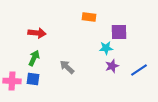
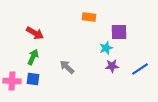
red arrow: moved 2 px left; rotated 24 degrees clockwise
cyan star: rotated 16 degrees counterclockwise
green arrow: moved 1 px left, 1 px up
purple star: rotated 16 degrees clockwise
blue line: moved 1 px right, 1 px up
